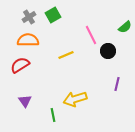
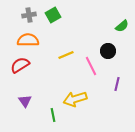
gray cross: moved 2 px up; rotated 24 degrees clockwise
green semicircle: moved 3 px left, 1 px up
pink line: moved 31 px down
